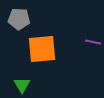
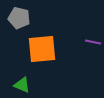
gray pentagon: moved 1 px up; rotated 10 degrees clockwise
green triangle: rotated 36 degrees counterclockwise
